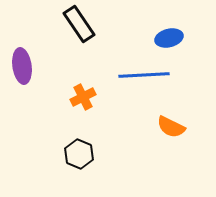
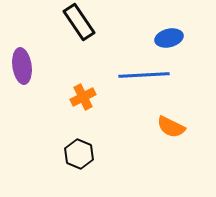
black rectangle: moved 2 px up
